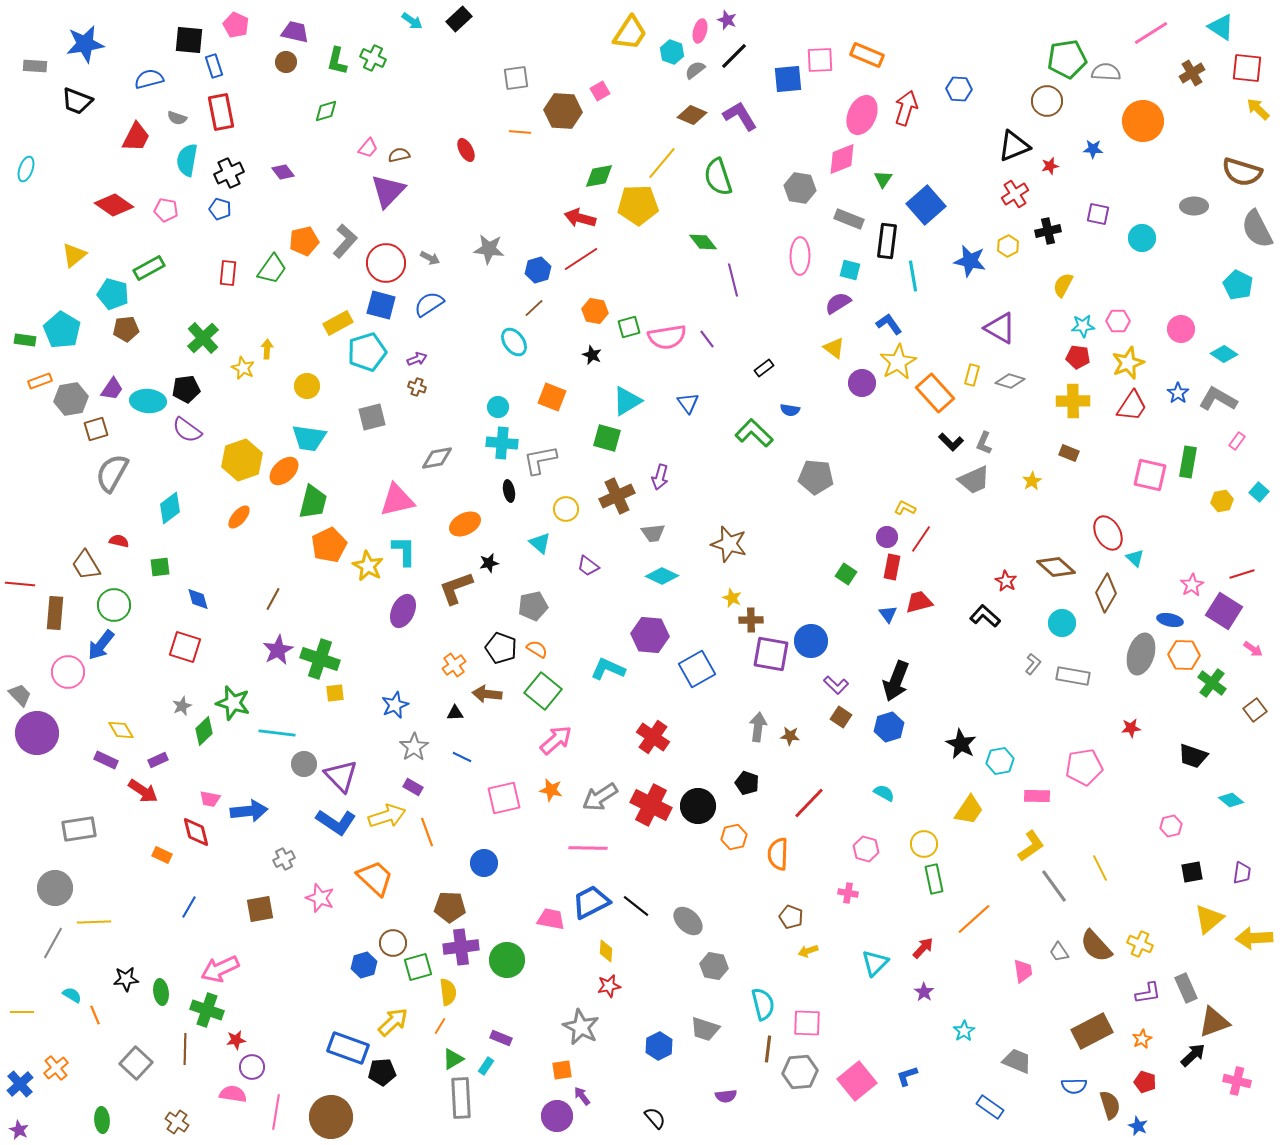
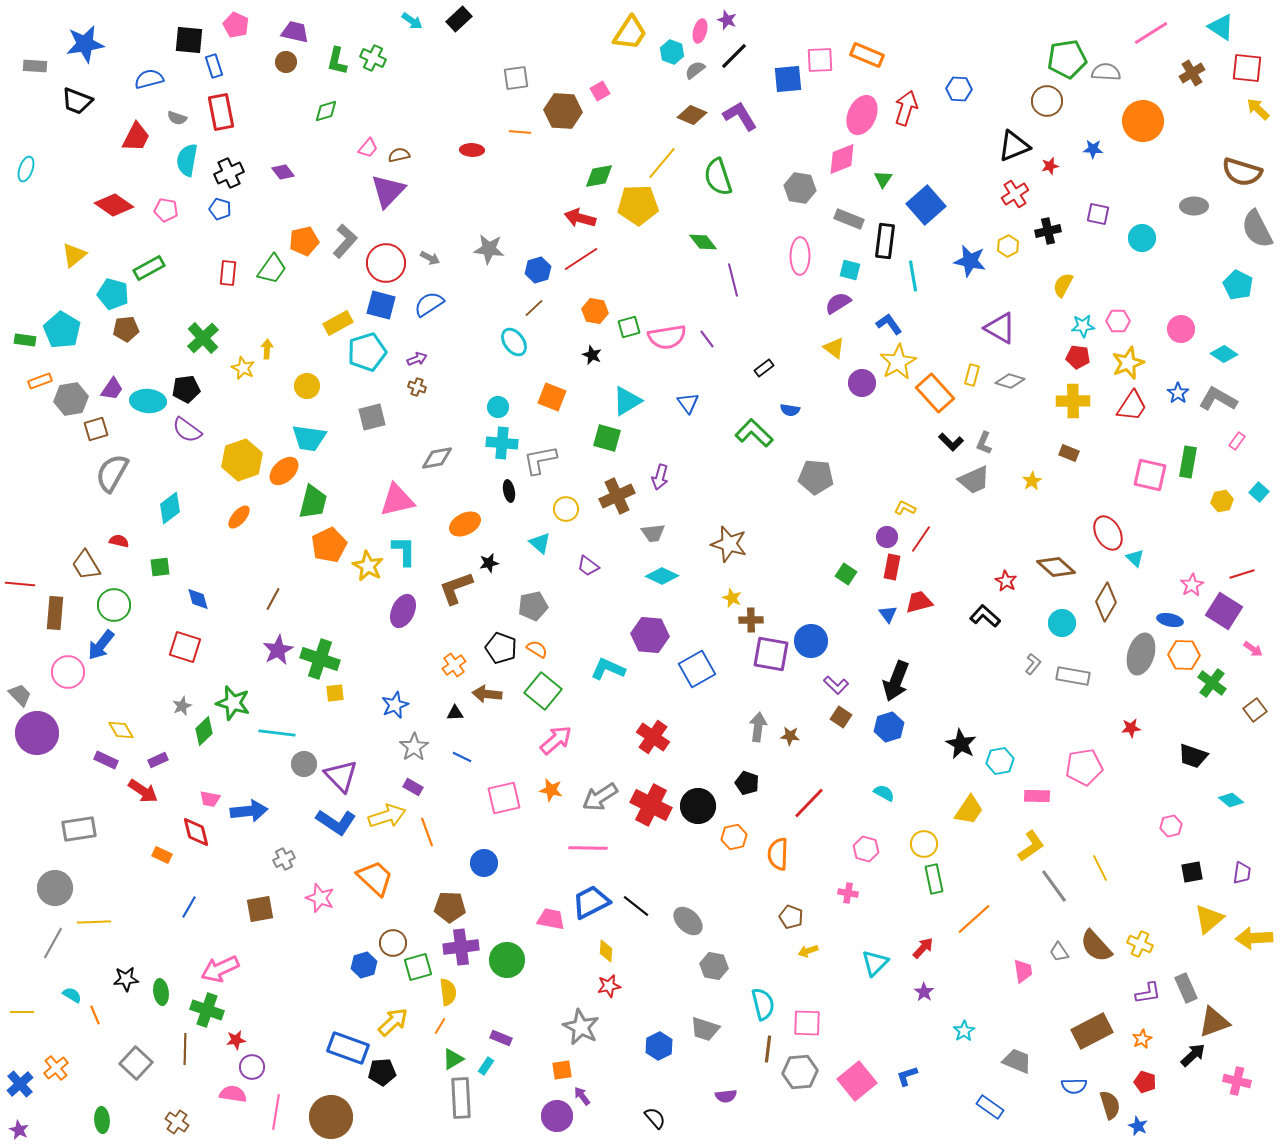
red ellipse at (466, 150): moved 6 px right; rotated 60 degrees counterclockwise
black rectangle at (887, 241): moved 2 px left
brown diamond at (1106, 593): moved 9 px down
